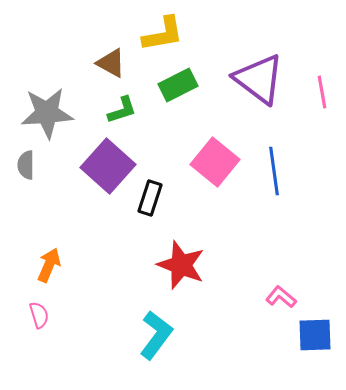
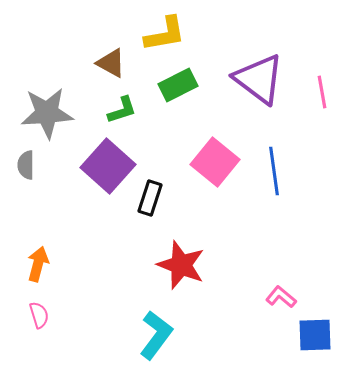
yellow L-shape: moved 2 px right
orange arrow: moved 11 px left, 1 px up; rotated 8 degrees counterclockwise
